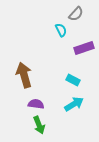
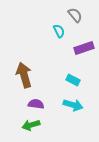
gray semicircle: moved 1 px left, 1 px down; rotated 84 degrees counterclockwise
cyan semicircle: moved 2 px left, 1 px down
cyan arrow: moved 1 px left, 1 px down; rotated 48 degrees clockwise
green arrow: moved 8 px left; rotated 96 degrees clockwise
